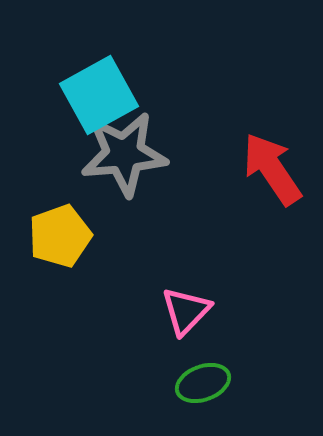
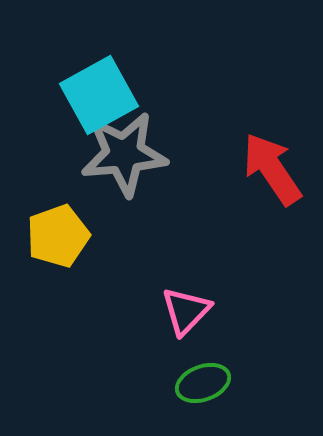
yellow pentagon: moved 2 px left
